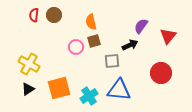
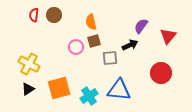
gray square: moved 2 px left, 3 px up
